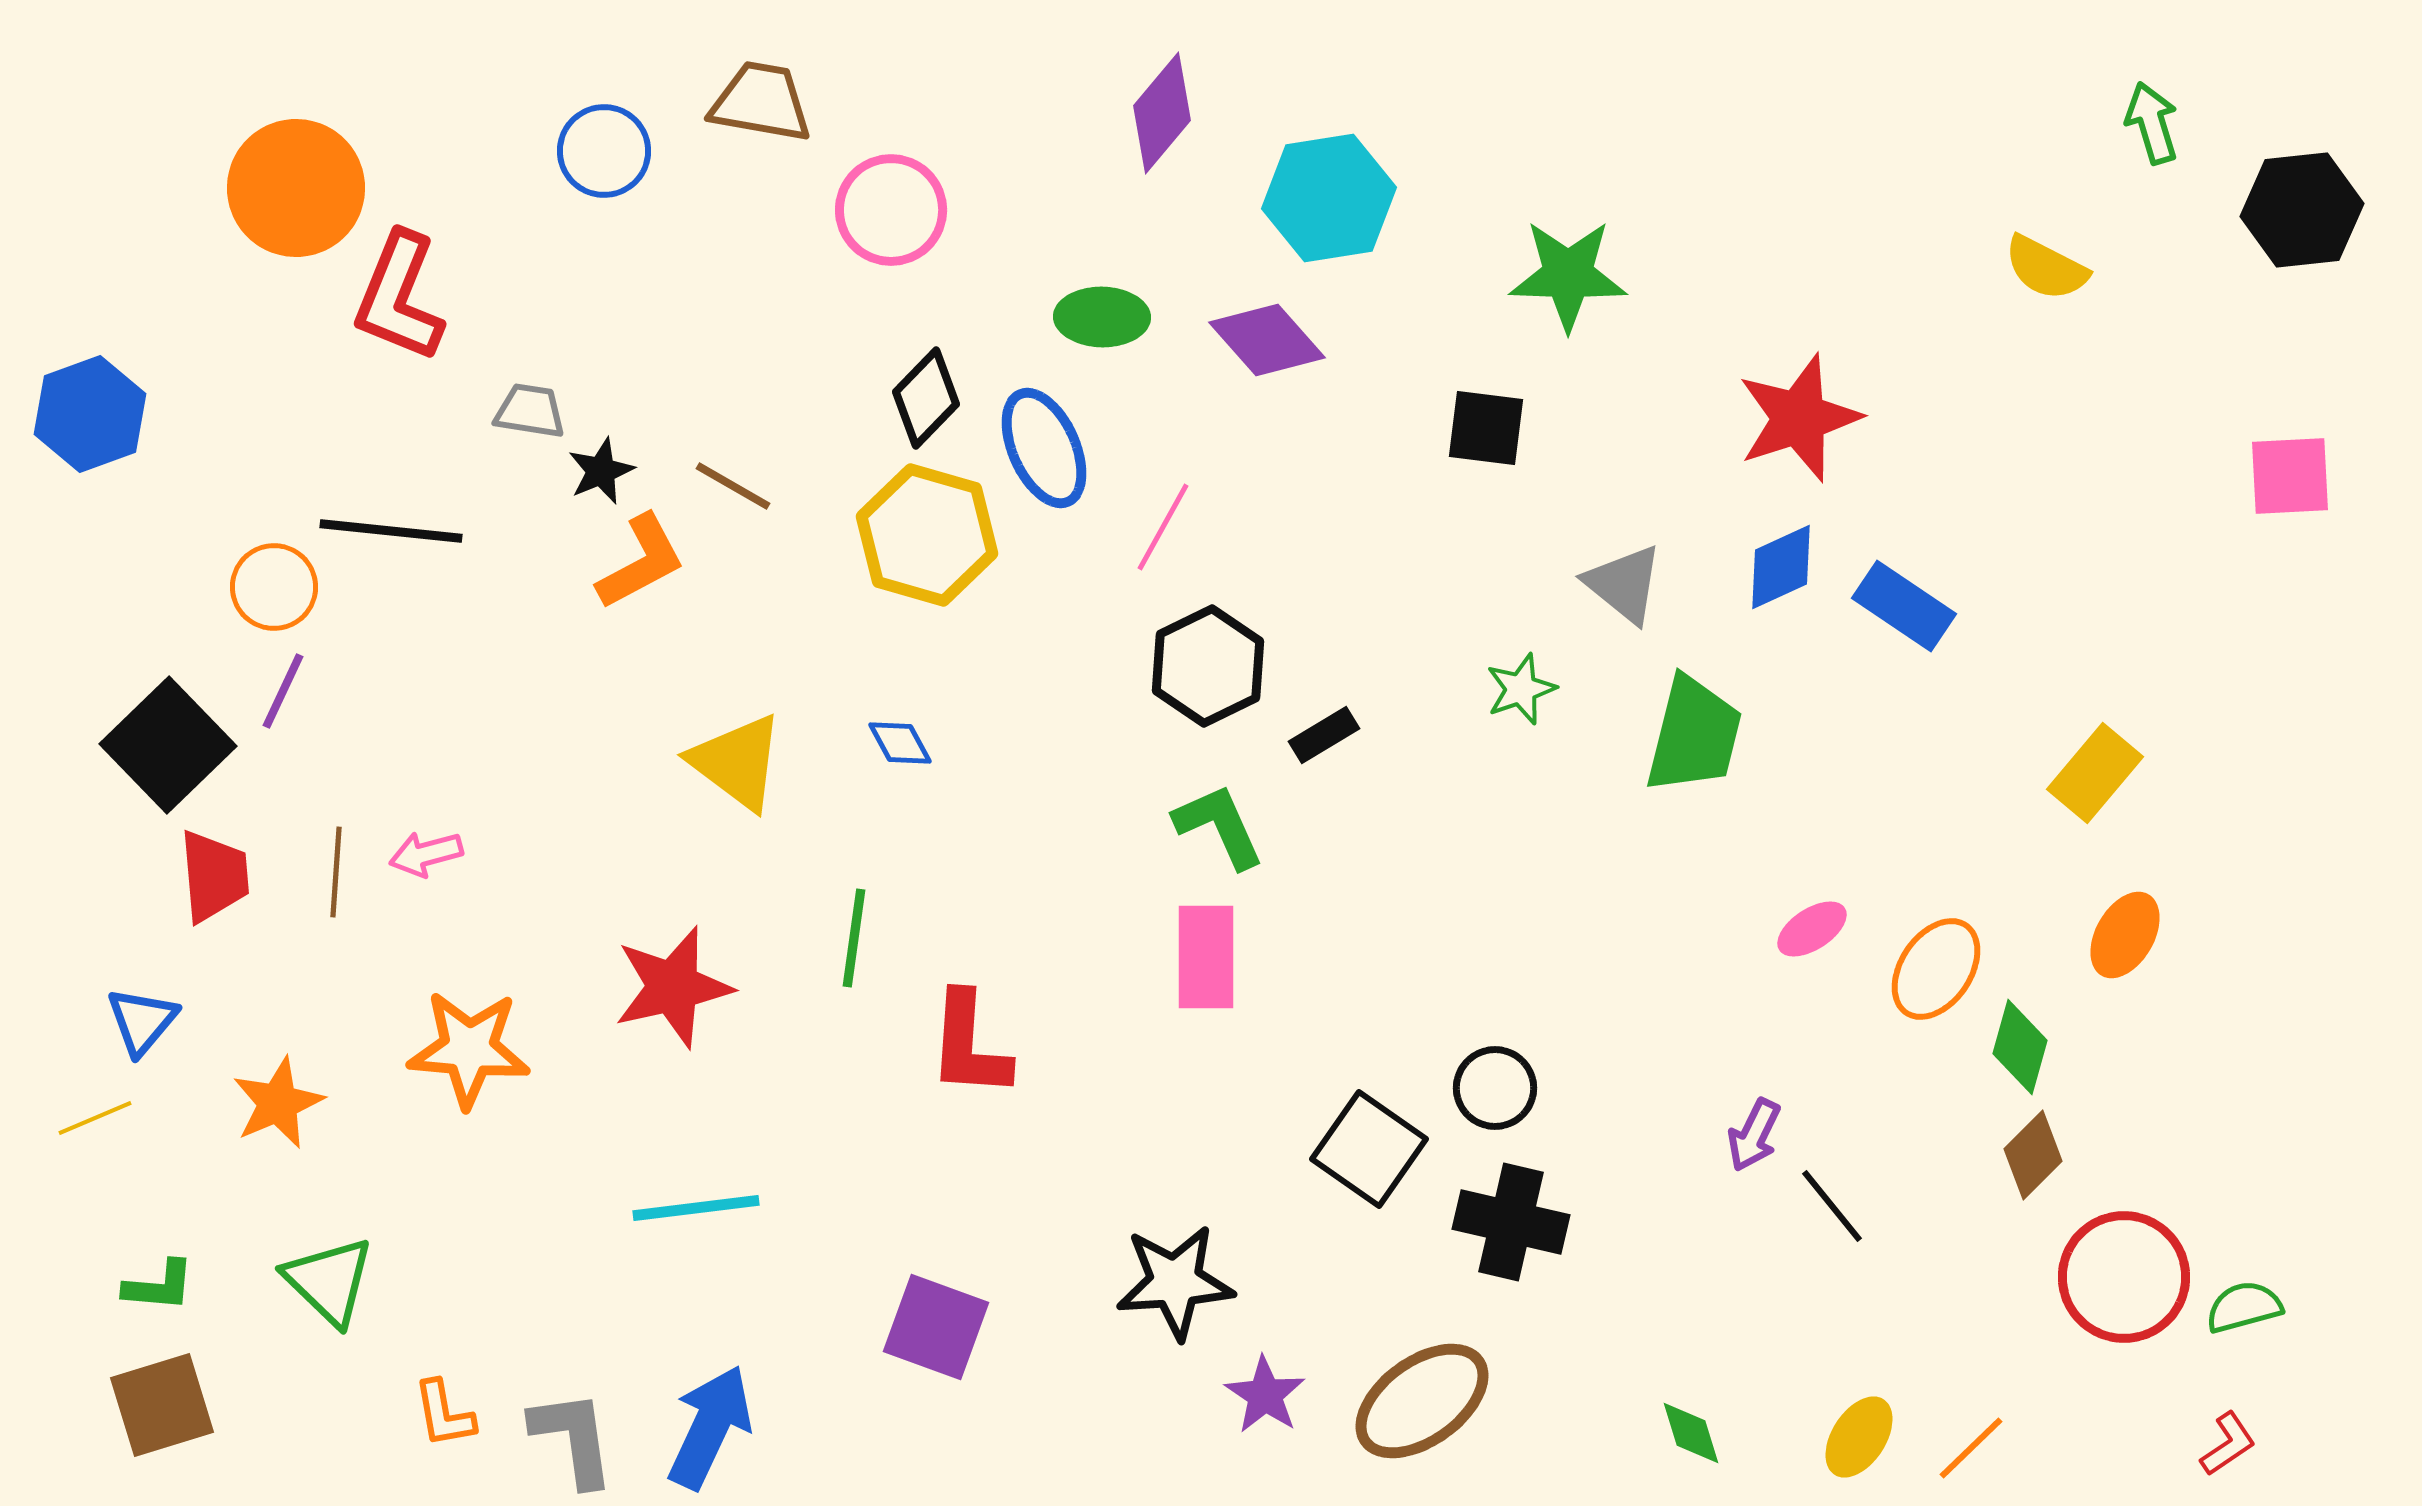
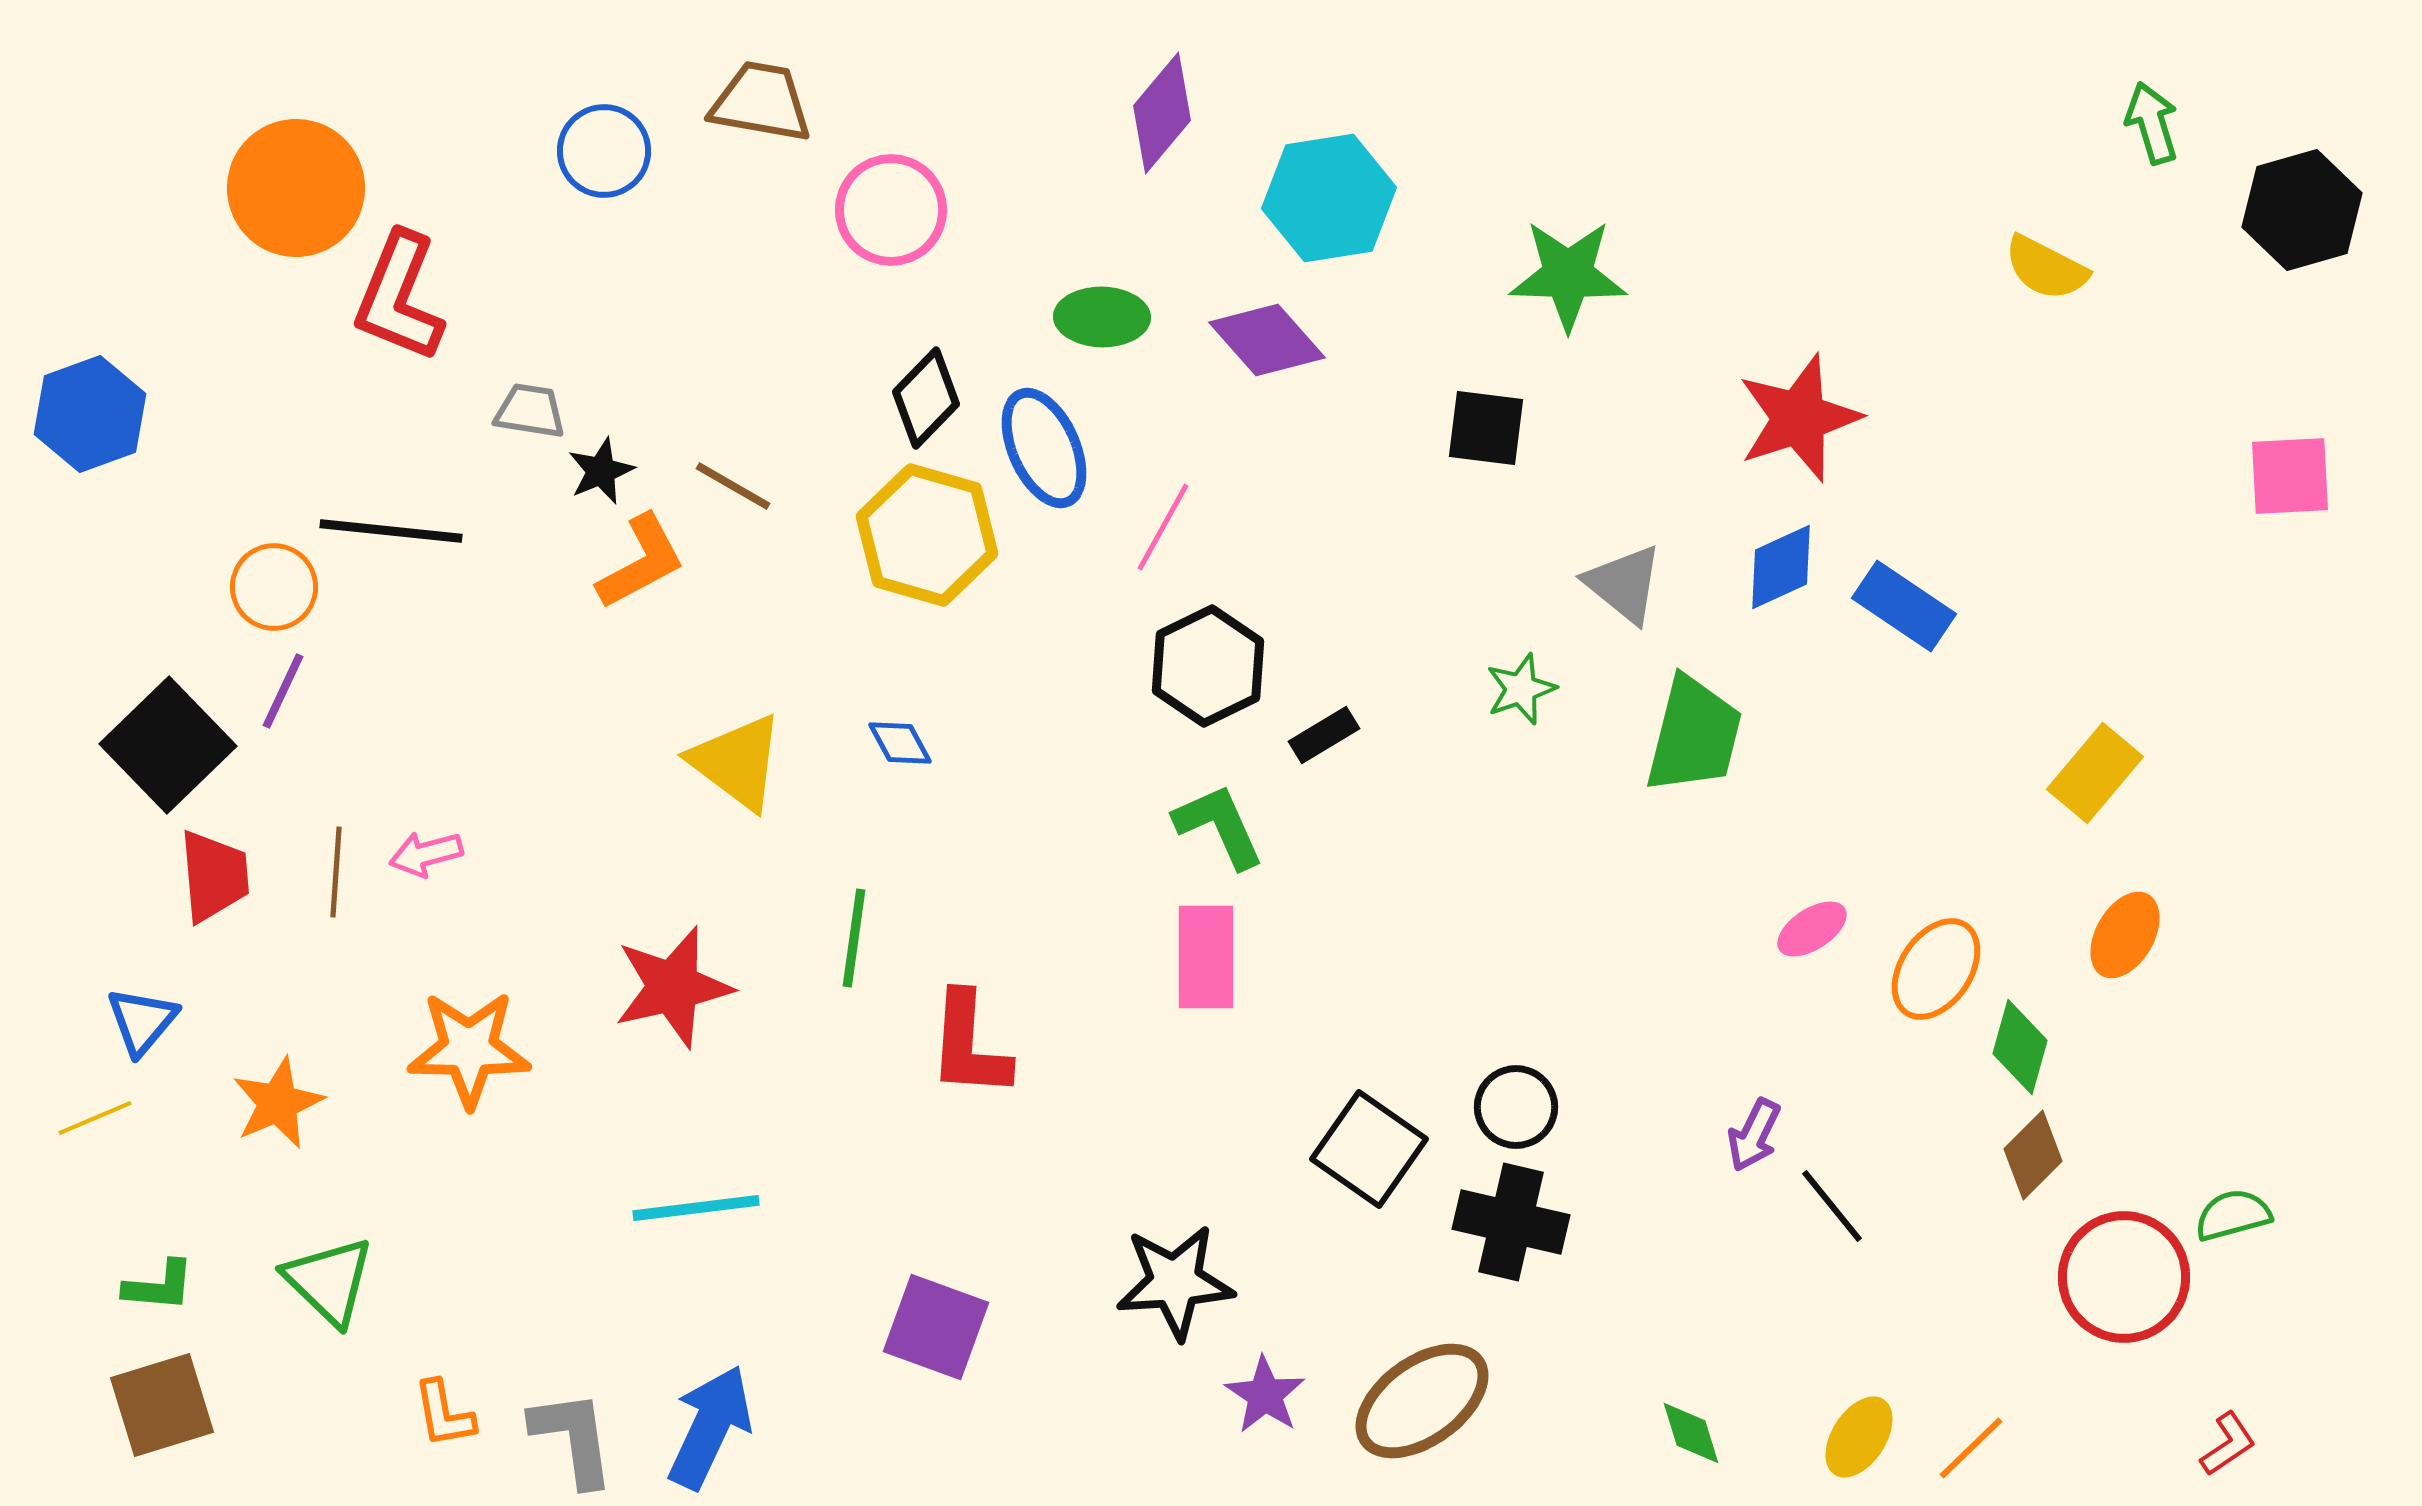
black hexagon at (2302, 210): rotated 10 degrees counterclockwise
orange star at (469, 1049): rotated 4 degrees counterclockwise
black circle at (1495, 1088): moved 21 px right, 19 px down
green semicircle at (2244, 1307): moved 11 px left, 92 px up
